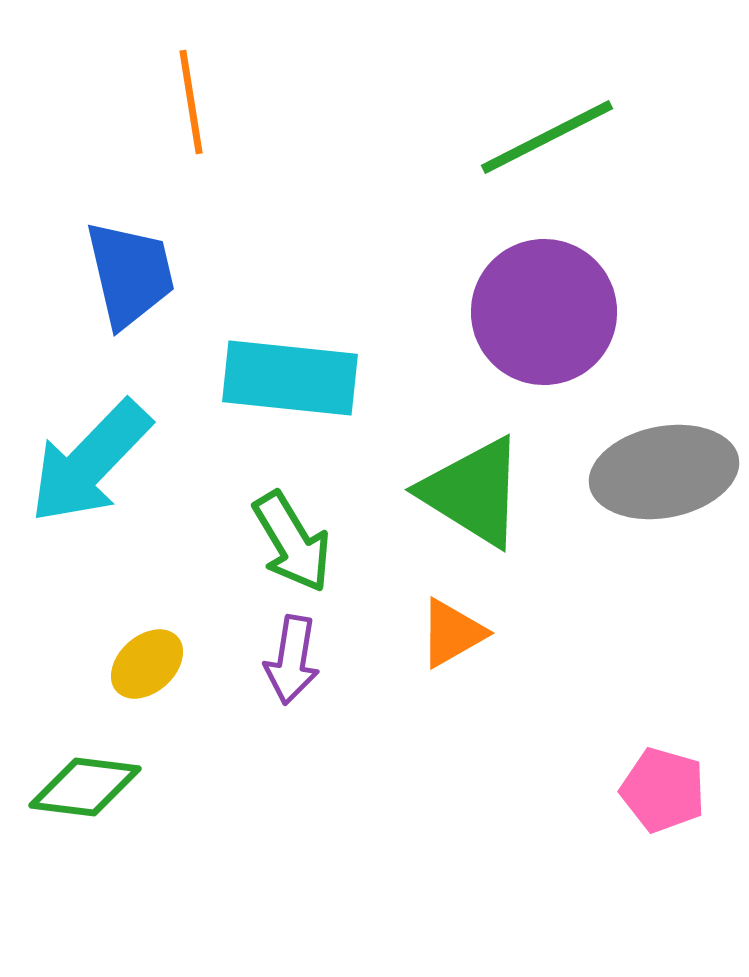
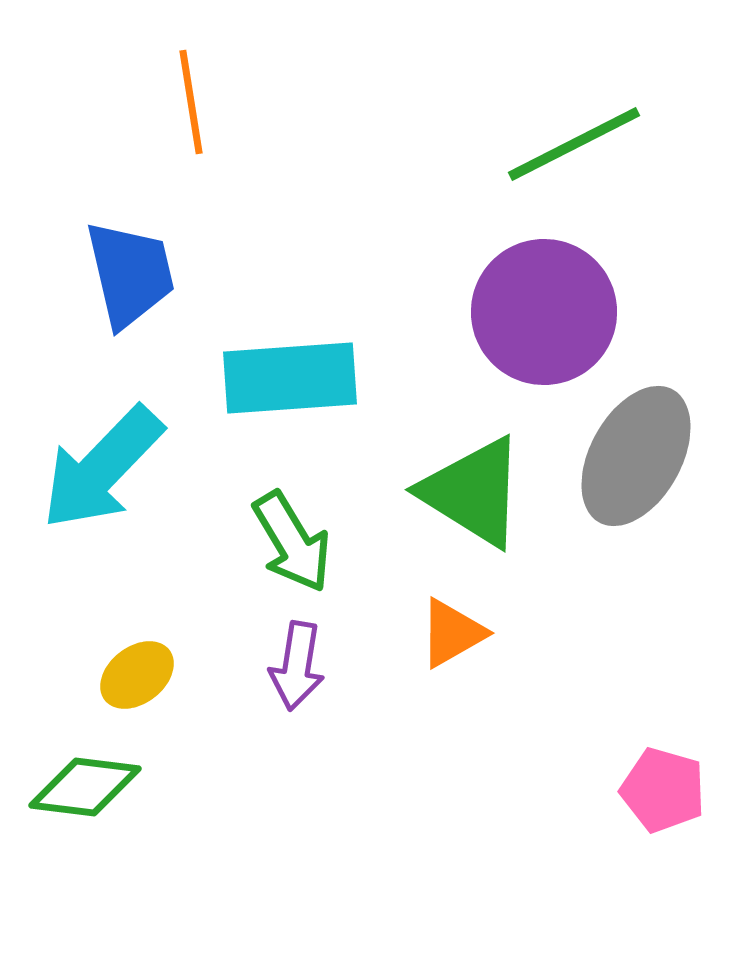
green line: moved 27 px right, 7 px down
cyan rectangle: rotated 10 degrees counterclockwise
cyan arrow: moved 12 px right, 6 px down
gray ellipse: moved 28 px left, 16 px up; rotated 50 degrees counterclockwise
purple arrow: moved 5 px right, 6 px down
yellow ellipse: moved 10 px left, 11 px down; rotated 4 degrees clockwise
